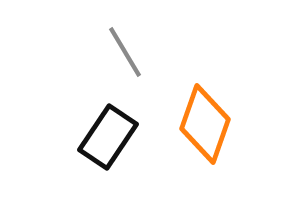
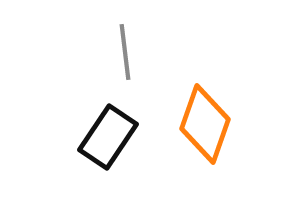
gray line: rotated 24 degrees clockwise
